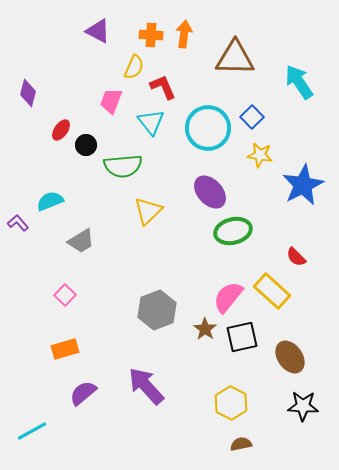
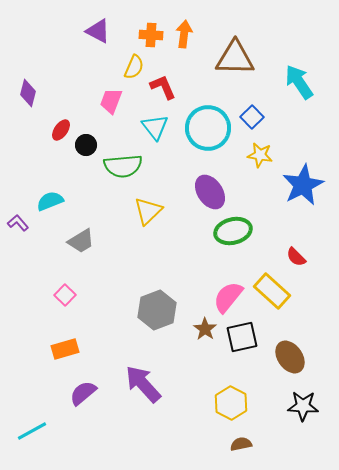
cyan triangle: moved 4 px right, 5 px down
purple ellipse: rotated 8 degrees clockwise
purple arrow: moved 3 px left, 2 px up
